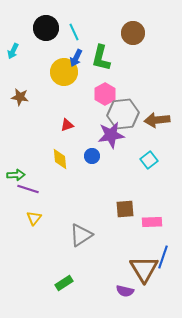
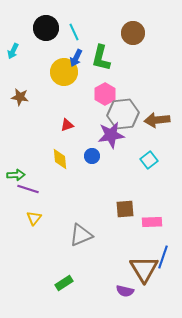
gray triangle: rotated 10 degrees clockwise
